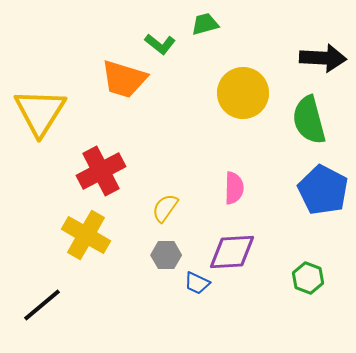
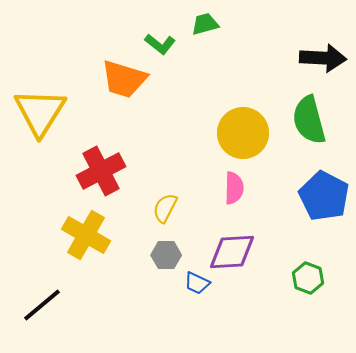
yellow circle: moved 40 px down
blue pentagon: moved 1 px right, 6 px down
yellow semicircle: rotated 8 degrees counterclockwise
